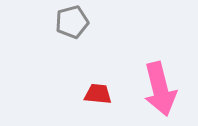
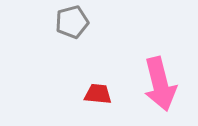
pink arrow: moved 5 px up
